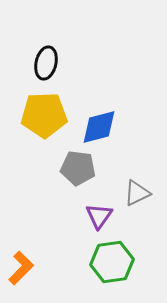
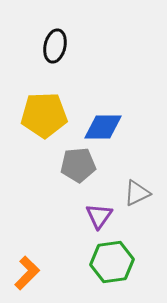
black ellipse: moved 9 px right, 17 px up
blue diamond: moved 4 px right; rotated 15 degrees clockwise
gray pentagon: moved 3 px up; rotated 12 degrees counterclockwise
orange L-shape: moved 6 px right, 5 px down
